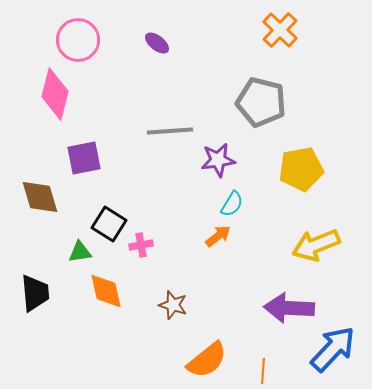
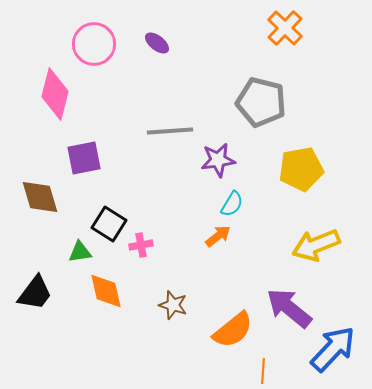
orange cross: moved 5 px right, 2 px up
pink circle: moved 16 px right, 4 px down
black trapezoid: rotated 42 degrees clockwise
purple arrow: rotated 36 degrees clockwise
orange semicircle: moved 26 px right, 30 px up
